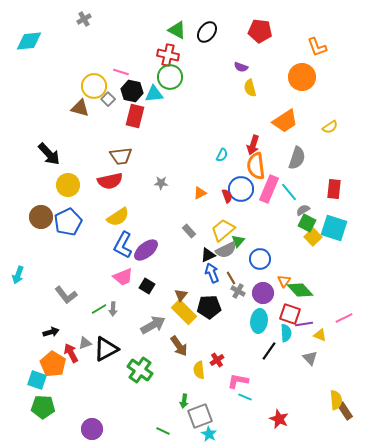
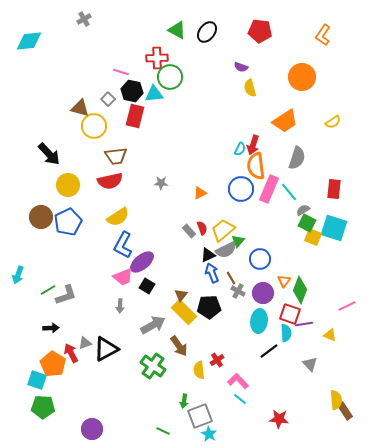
orange L-shape at (317, 47): moved 6 px right, 12 px up; rotated 55 degrees clockwise
red cross at (168, 55): moved 11 px left, 3 px down; rotated 15 degrees counterclockwise
yellow circle at (94, 86): moved 40 px down
yellow semicircle at (330, 127): moved 3 px right, 5 px up
cyan semicircle at (222, 155): moved 18 px right, 6 px up
brown trapezoid at (121, 156): moved 5 px left
red semicircle at (227, 196): moved 25 px left, 32 px down
yellow square at (313, 237): rotated 24 degrees counterclockwise
purple ellipse at (146, 250): moved 4 px left, 12 px down
green diamond at (300, 290): rotated 64 degrees clockwise
gray L-shape at (66, 295): rotated 70 degrees counterclockwise
green line at (99, 309): moved 51 px left, 19 px up
gray arrow at (113, 309): moved 7 px right, 3 px up
pink line at (344, 318): moved 3 px right, 12 px up
black arrow at (51, 332): moved 4 px up; rotated 14 degrees clockwise
yellow triangle at (320, 335): moved 10 px right
black line at (269, 351): rotated 18 degrees clockwise
gray triangle at (310, 358): moved 6 px down
green cross at (140, 370): moved 13 px right, 4 px up
pink L-shape at (238, 381): rotated 35 degrees clockwise
cyan line at (245, 397): moved 5 px left, 2 px down; rotated 16 degrees clockwise
red star at (279, 419): rotated 18 degrees counterclockwise
